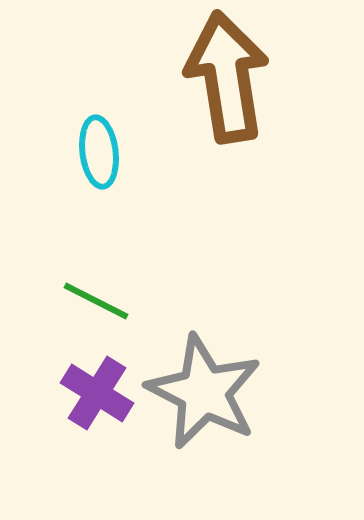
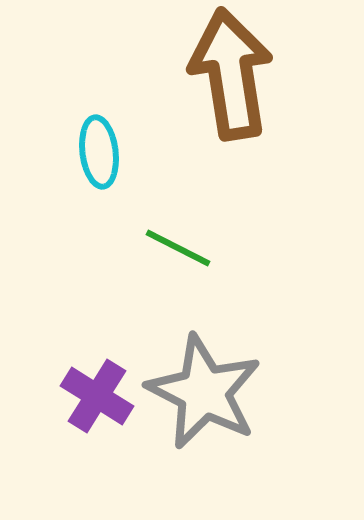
brown arrow: moved 4 px right, 3 px up
green line: moved 82 px right, 53 px up
purple cross: moved 3 px down
